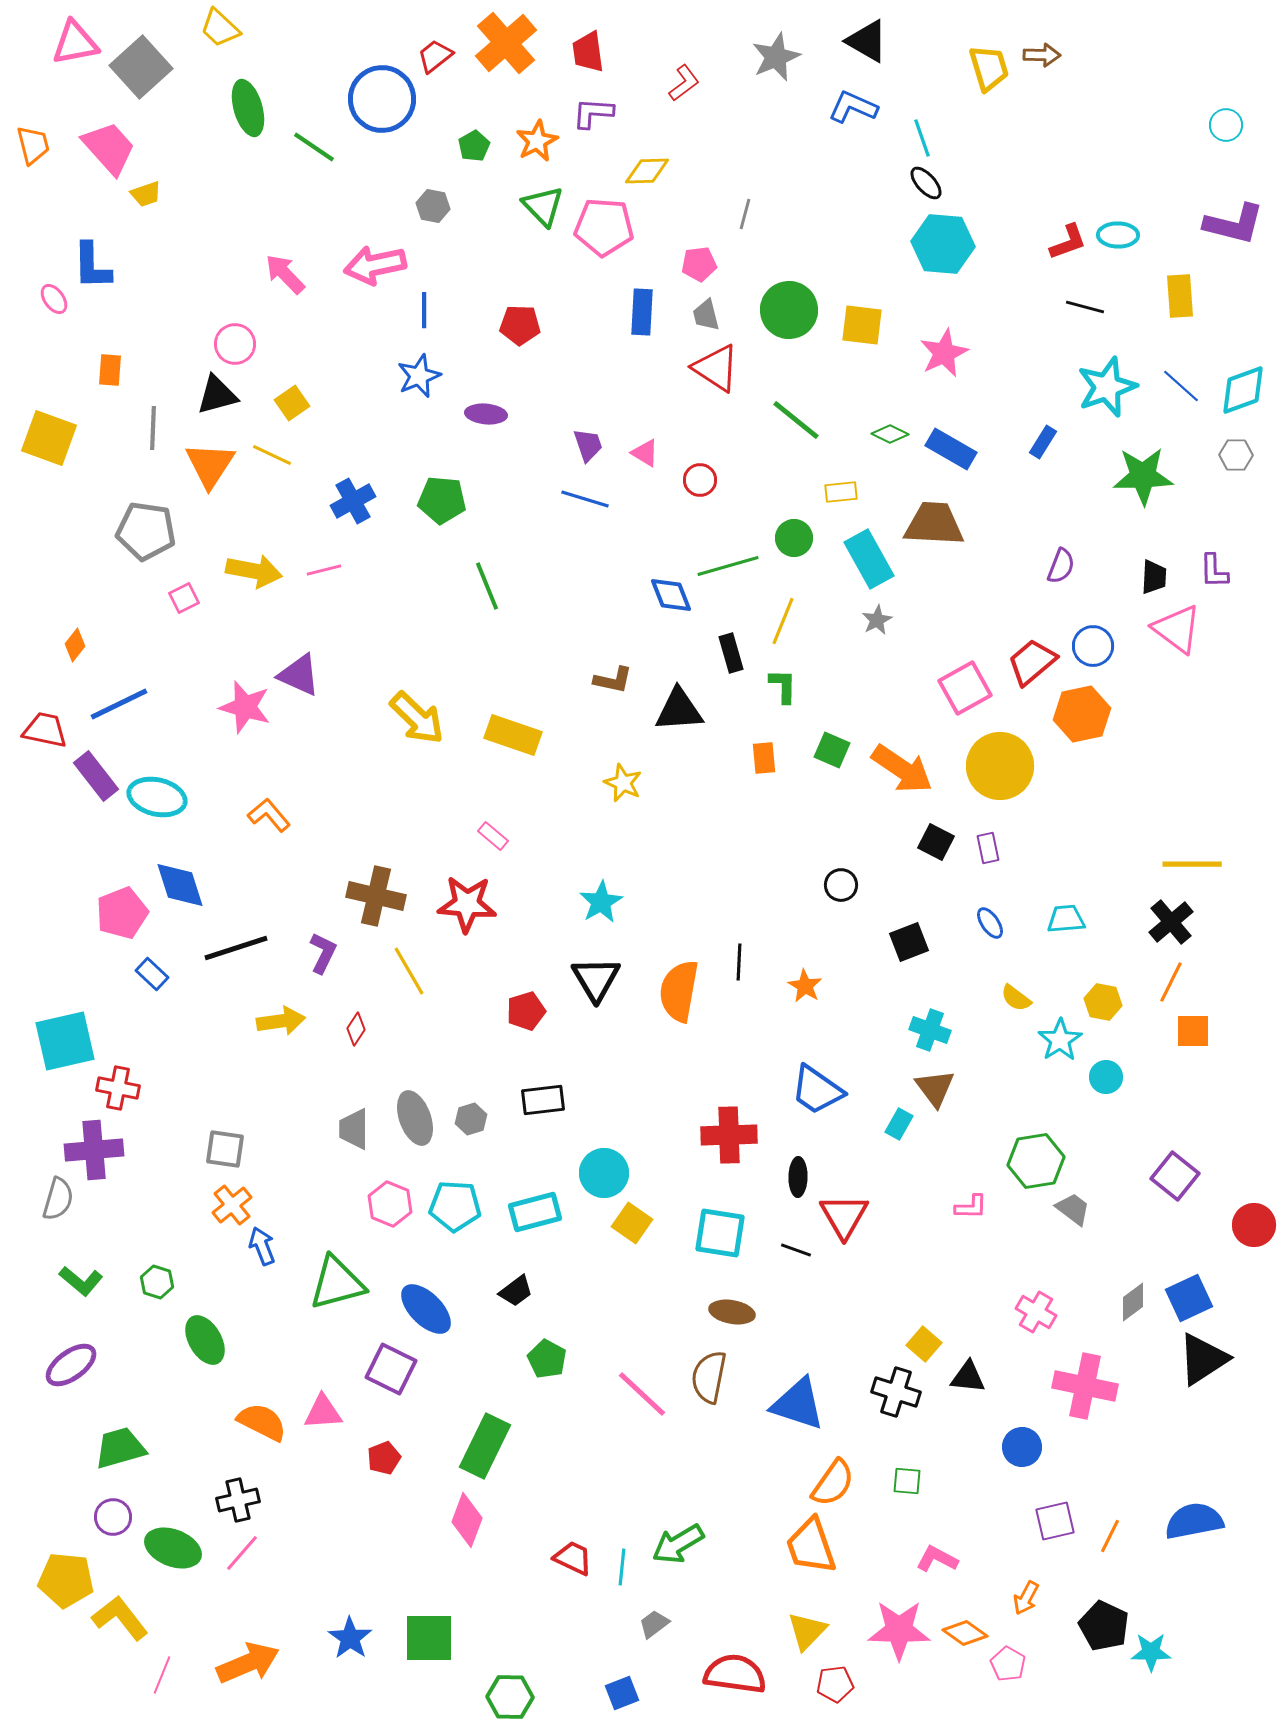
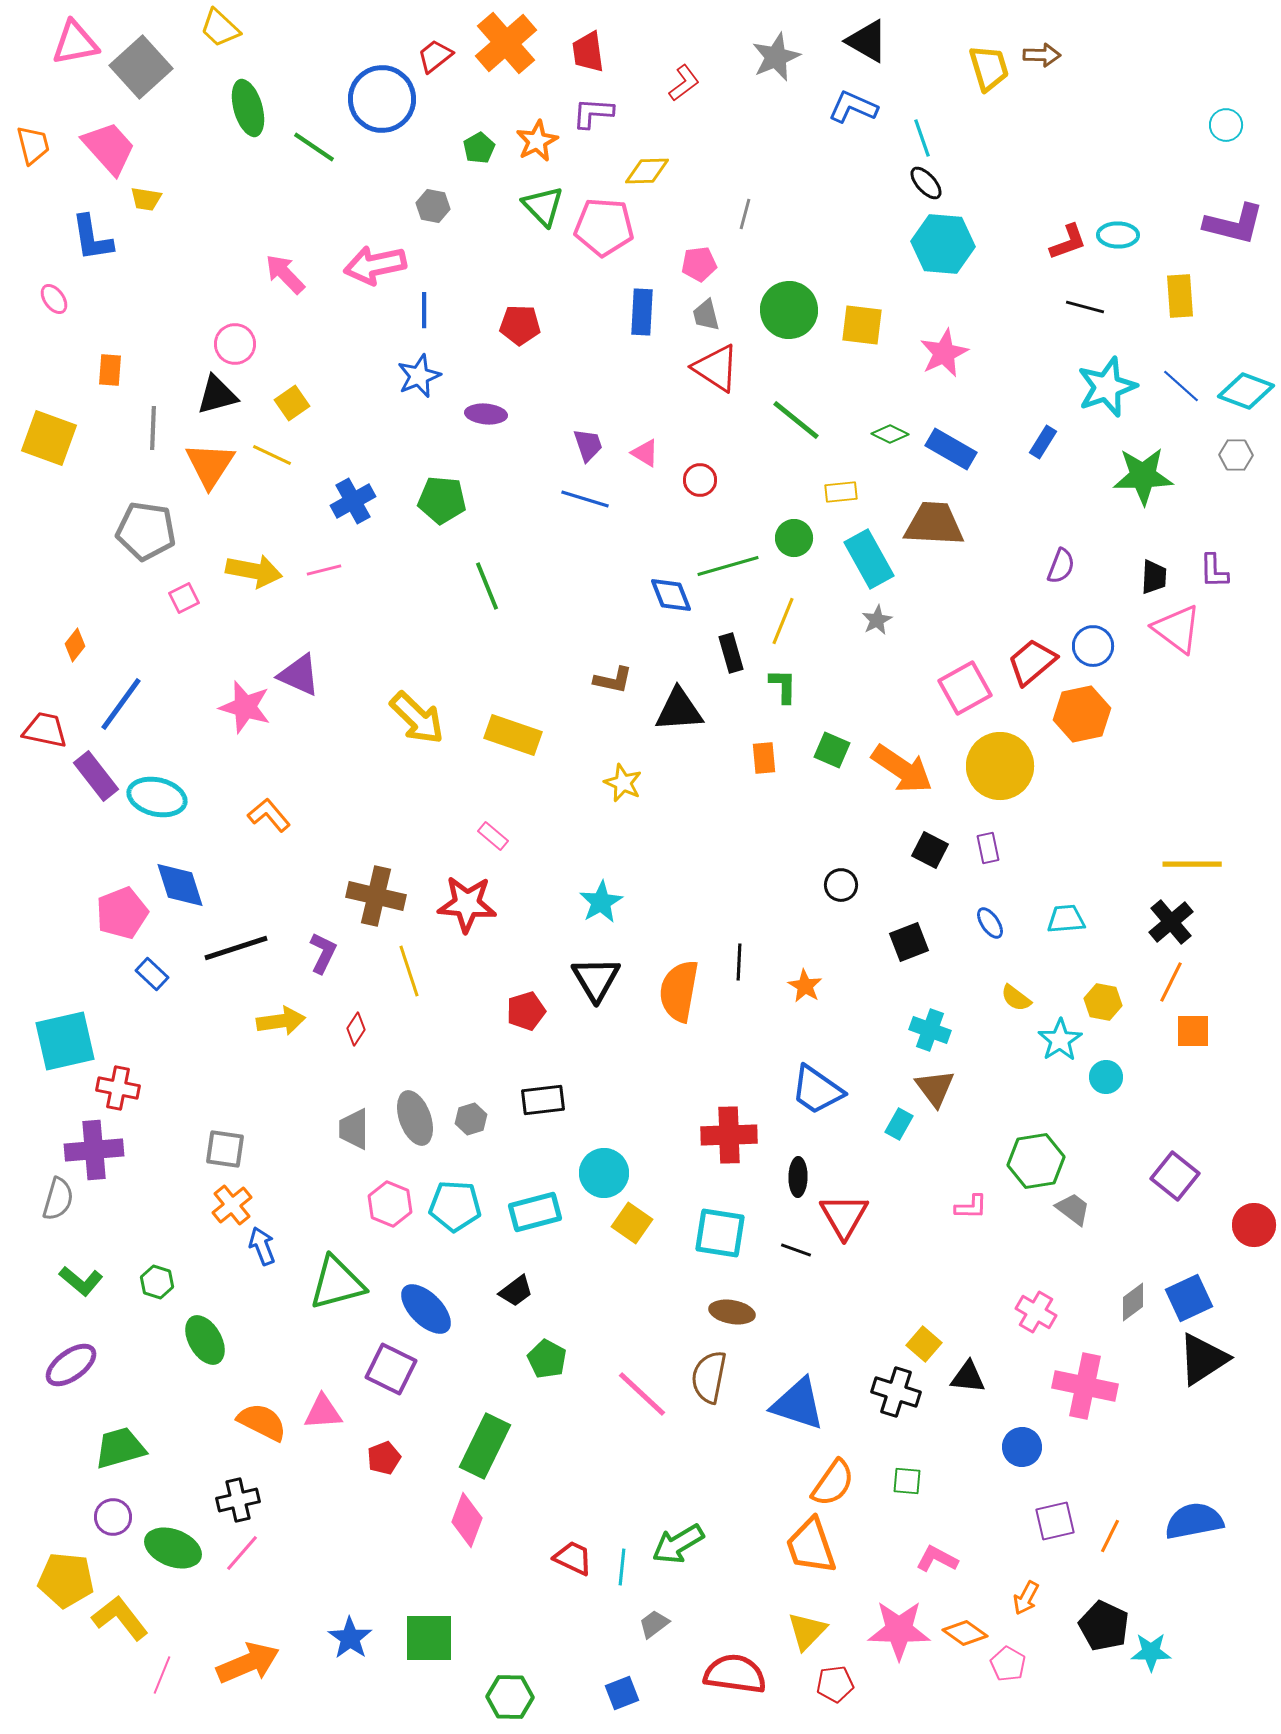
green pentagon at (474, 146): moved 5 px right, 2 px down
yellow trapezoid at (146, 194): moved 5 px down; rotated 28 degrees clockwise
blue L-shape at (92, 266): moved 28 px up; rotated 8 degrees counterclockwise
cyan diamond at (1243, 390): moved 3 px right, 1 px down; rotated 40 degrees clockwise
blue line at (119, 704): moved 2 px right; rotated 28 degrees counterclockwise
black square at (936, 842): moved 6 px left, 8 px down
yellow line at (409, 971): rotated 12 degrees clockwise
